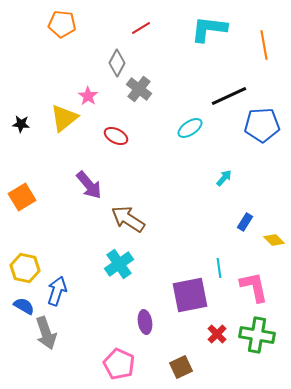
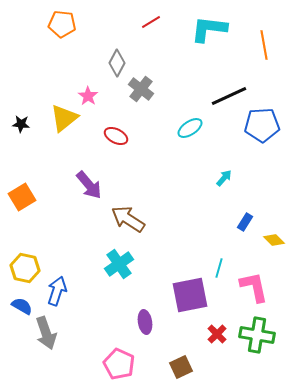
red line: moved 10 px right, 6 px up
gray cross: moved 2 px right
cyan line: rotated 24 degrees clockwise
blue semicircle: moved 2 px left
